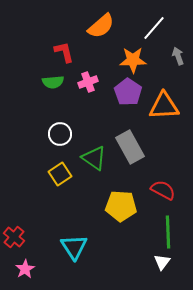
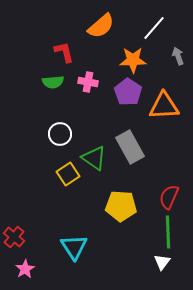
pink cross: rotated 30 degrees clockwise
yellow square: moved 8 px right
red semicircle: moved 6 px right, 7 px down; rotated 95 degrees counterclockwise
